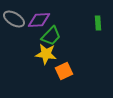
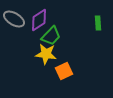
purple diamond: rotated 30 degrees counterclockwise
